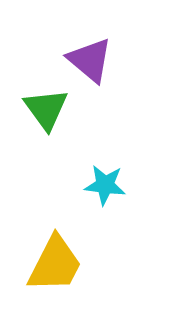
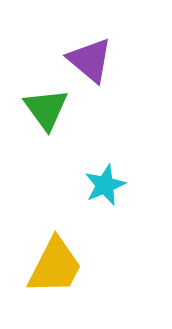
cyan star: rotated 30 degrees counterclockwise
yellow trapezoid: moved 2 px down
